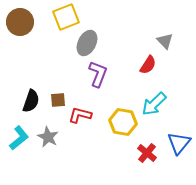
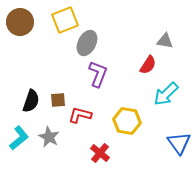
yellow square: moved 1 px left, 3 px down
gray triangle: rotated 36 degrees counterclockwise
cyan arrow: moved 12 px right, 10 px up
yellow hexagon: moved 4 px right, 1 px up
gray star: moved 1 px right
blue triangle: rotated 15 degrees counterclockwise
red cross: moved 47 px left
